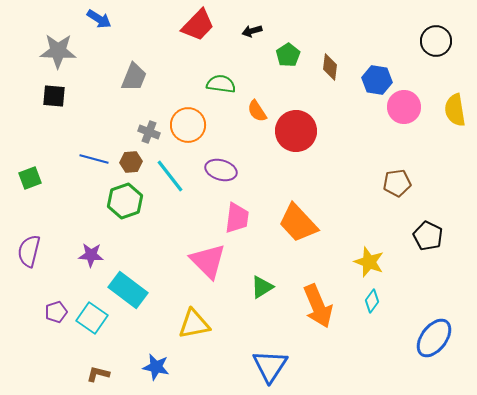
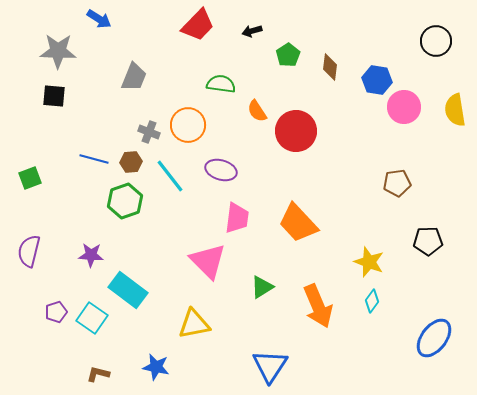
black pentagon at (428, 236): moved 5 px down; rotated 28 degrees counterclockwise
